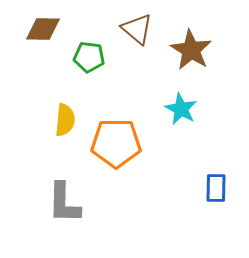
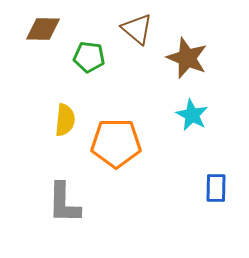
brown star: moved 4 px left, 8 px down; rotated 9 degrees counterclockwise
cyan star: moved 11 px right, 6 px down
